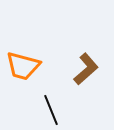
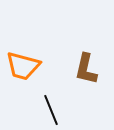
brown L-shape: rotated 144 degrees clockwise
